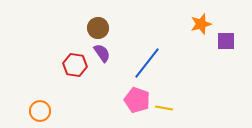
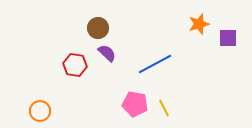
orange star: moved 2 px left
purple square: moved 2 px right, 3 px up
purple semicircle: moved 5 px right; rotated 12 degrees counterclockwise
blue line: moved 8 px right, 1 px down; rotated 24 degrees clockwise
pink pentagon: moved 2 px left, 4 px down; rotated 10 degrees counterclockwise
yellow line: rotated 54 degrees clockwise
